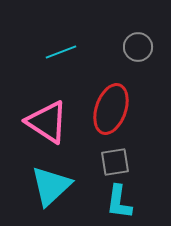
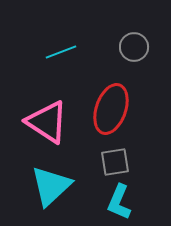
gray circle: moved 4 px left
cyan L-shape: rotated 15 degrees clockwise
